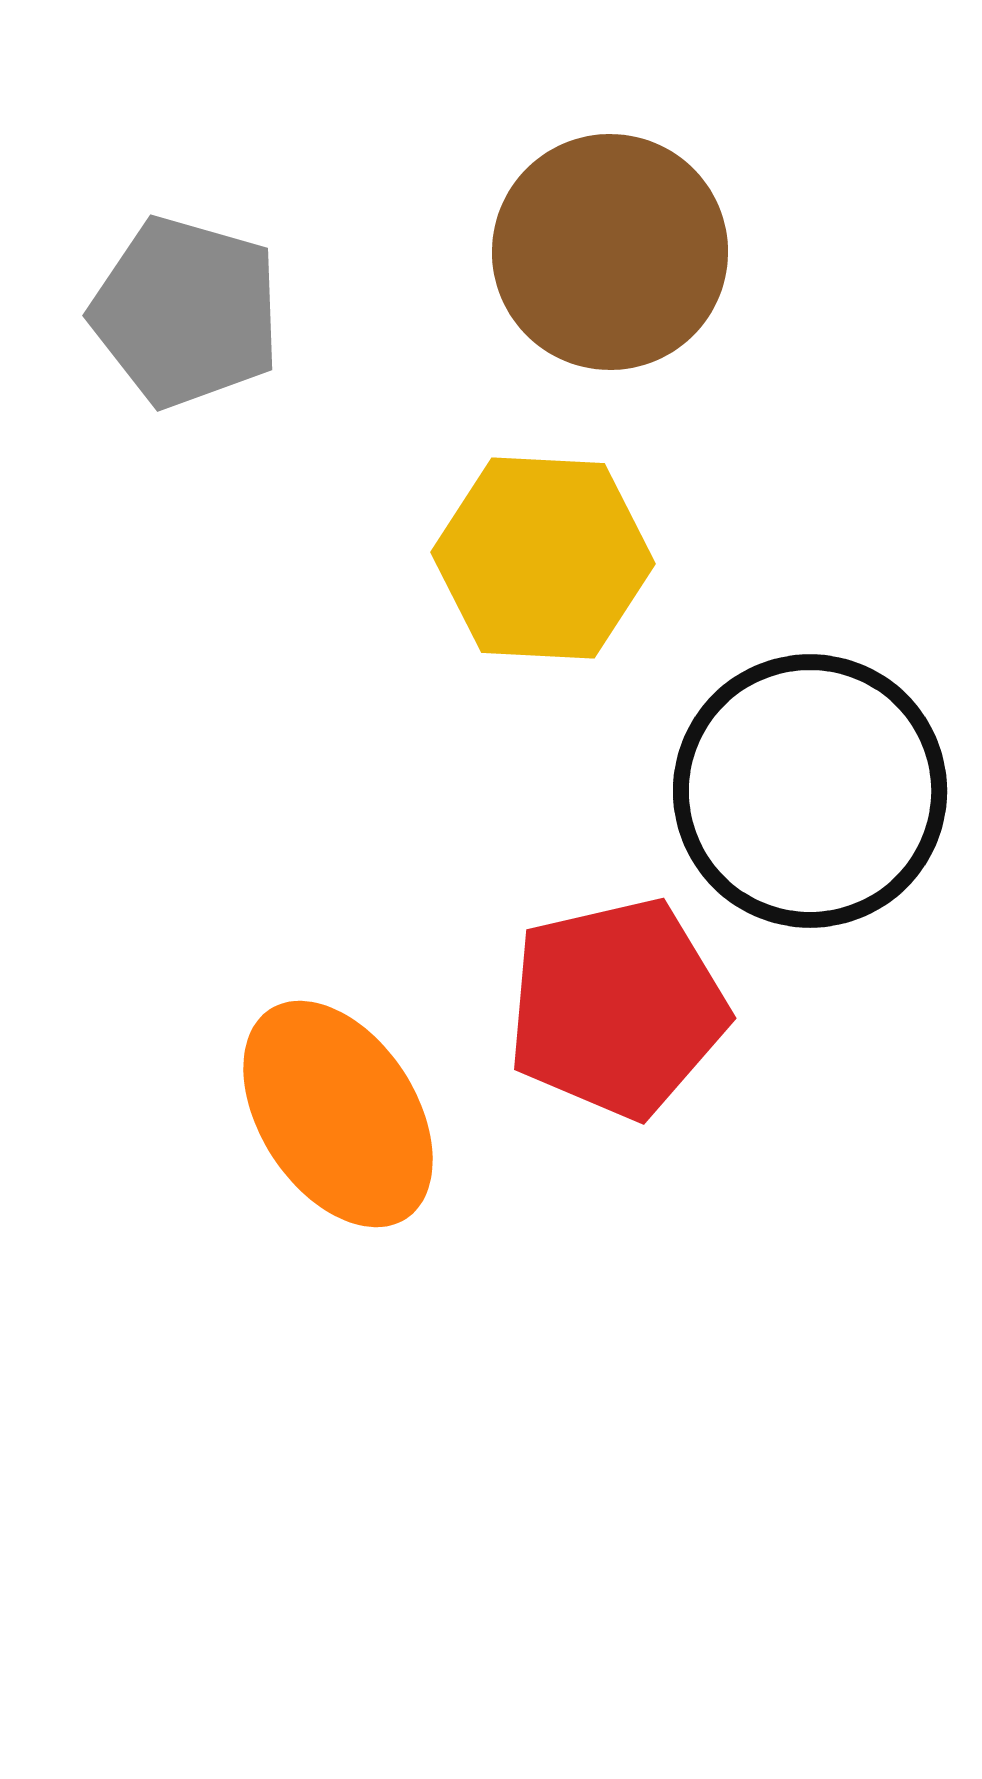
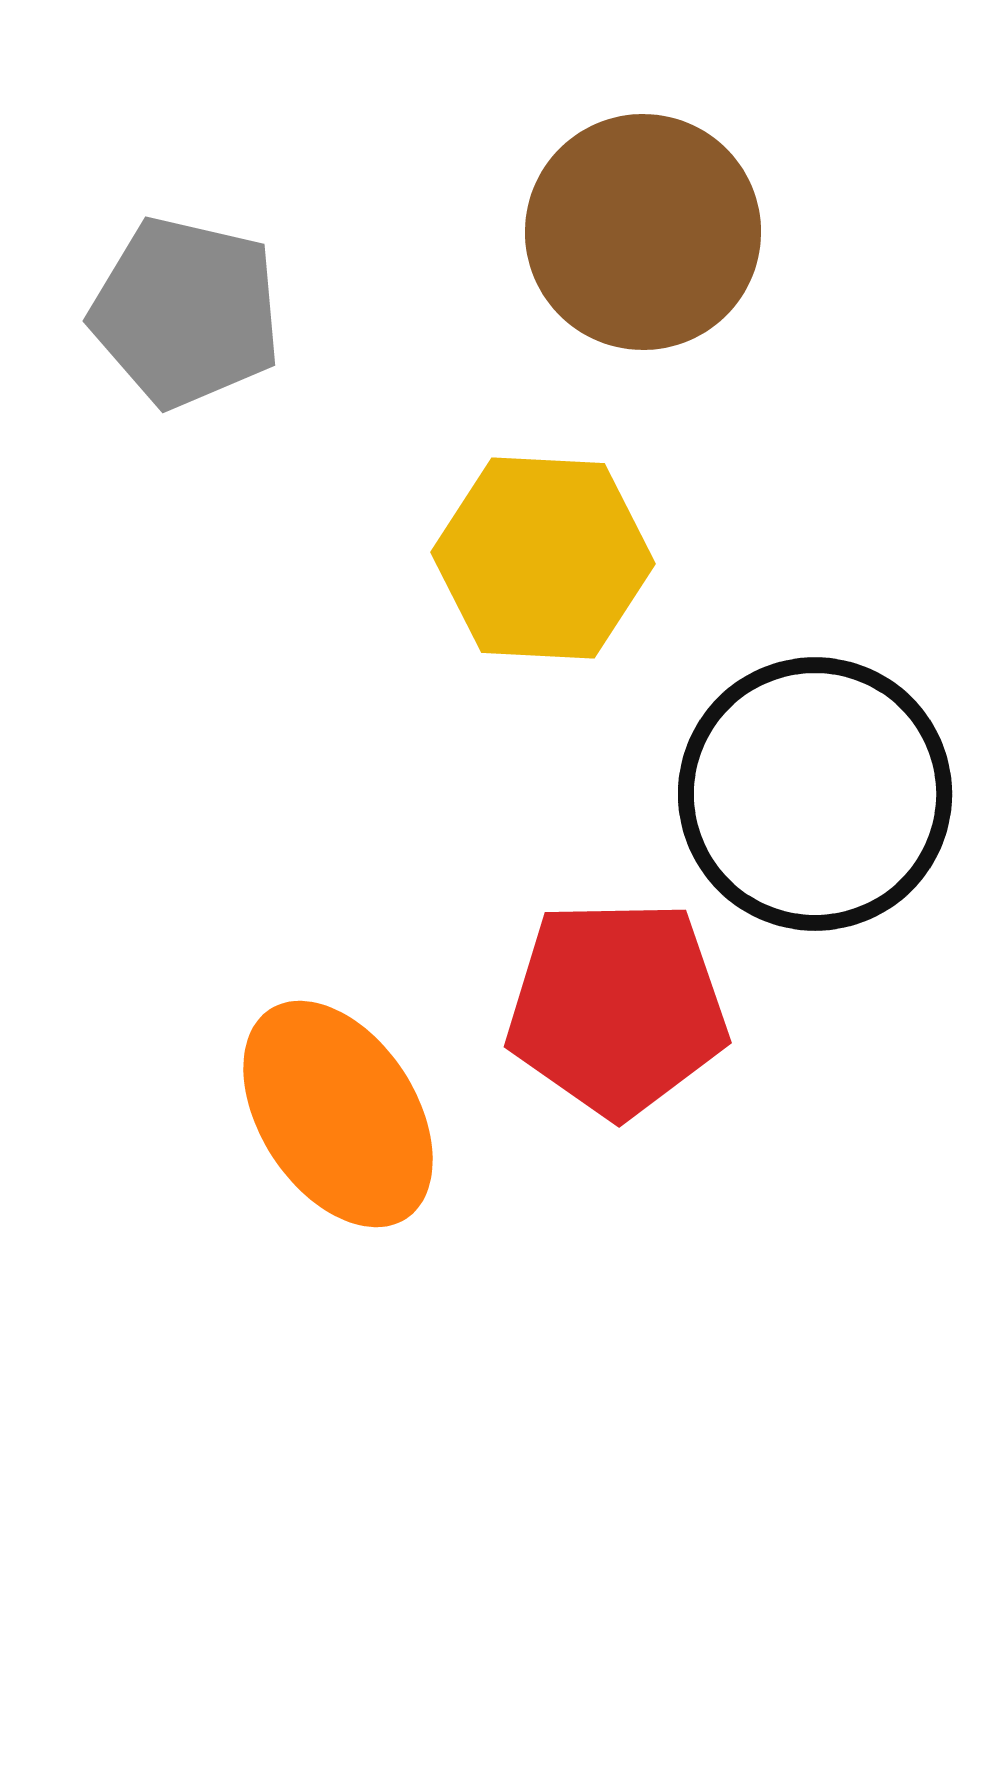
brown circle: moved 33 px right, 20 px up
gray pentagon: rotated 3 degrees counterclockwise
black circle: moved 5 px right, 3 px down
red pentagon: rotated 12 degrees clockwise
